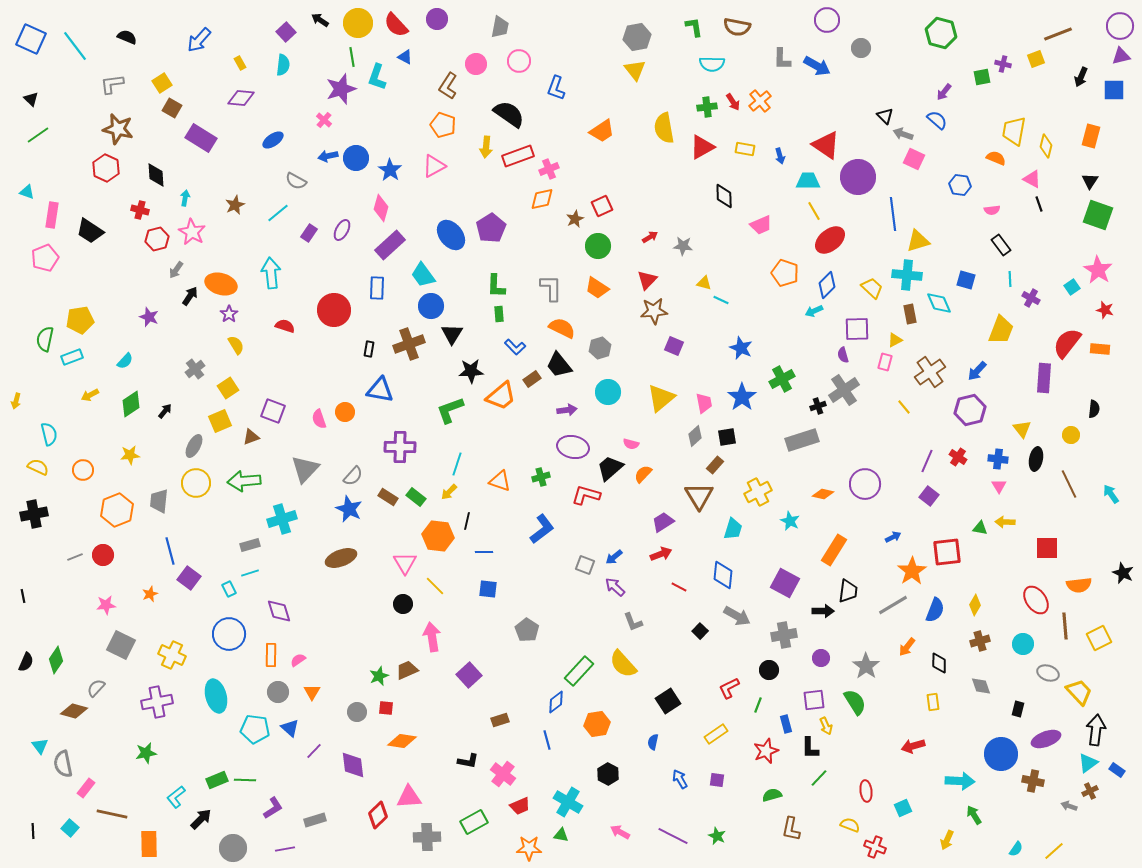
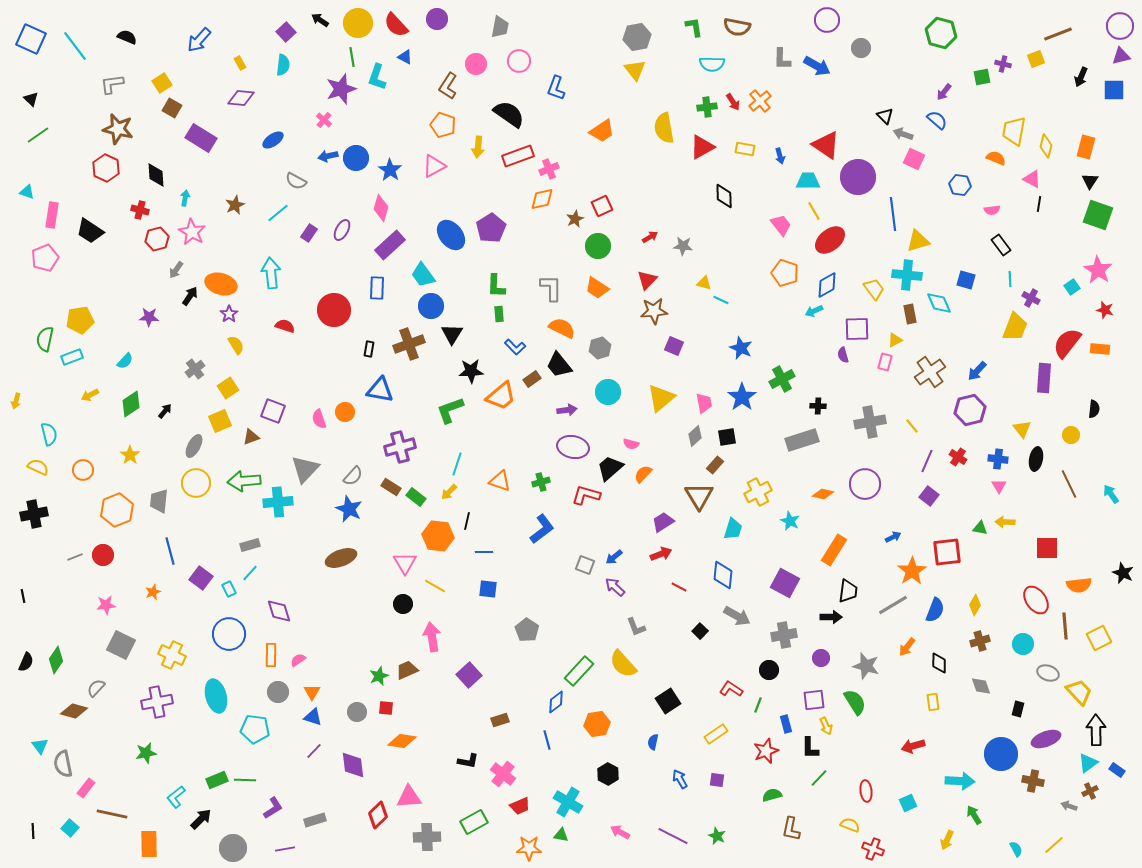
orange rectangle at (1091, 136): moved 5 px left, 11 px down
yellow arrow at (486, 147): moved 8 px left
black line at (1039, 204): rotated 28 degrees clockwise
pink trapezoid at (761, 225): moved 20 px right; rotated 105 degrees counterclockwise
blue diamond at (827, 285): rotated 16 degrees clockwise
yellow trapezoid at (872, 288): moved 2 px right, 1 px down; rotated 10 degrees clockwise
purple star at (149, 317): rotated 18 degrees counterclockwise
yellow trapezoid at (1001, 330): moved 14 px right, 3 px up
gray cross at (844, 390): moved 26 px right, 32 px down; rotated 24 degrees clockwise
black cross at (818, 406): rotated 21 degrees clockwise
yellow line at (904, 407): moved 8 px right, 19 px down
purple cross at (400, 447): rotated 16 degrees counterclockwise
yellow star at (130, 455): rotated 30 degrees counterclockwise
green cross at (541, 477): moved 5 px down
brown rectangle at (388, 497): moved 3 px right, 10 px up
cyan cross at (282, 519): moved 4 px left, 17 px up; rotated 12 degrees clockwise
cyan line at (250, 573): rotated 30 degrees counterclockwise
purple square at (189, 578): moved 12 px right
yellow line at (435, 586): rotated 15 degrees counterclockwise
orange star at (150, 594): moved 3 px right, 2 px up
black arrow at (823, 611): moved 8 px right, 6 px down
gray L-shape at (633, 622): moved 3 px right, 5 px down
gray star at (866, 666): rotated 20 degrees counterclockwise
red L-shape at (729, 688): moved 2 px right, 1 px down; rotated 60 degrees clockwise
blue triangle at (290, 728): moved 23 px right, 11 px up; rotated 24 degrees counterclockwise
black arrow at (1096, 730): rotated 8 degrees counterclockwise
cyan square at (903, 808): moved 5 px right, 5 px up
red cross at (875, 847): moved 2 px left, 2 px down
cyan semicircle at (1016, 849): rotated 63 degrees counterclockwise
yellow line at (1054, 851): moved 6 px up
